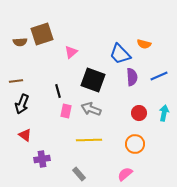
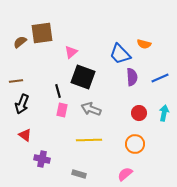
brown square: moved 1 px up; rotated 10 degrees clockwise
brown semicircle: rotated 144 degrees clockwise
blue line: moved 1 px right, 2 px down
black square: moved 10 px left, 3 px up
pink rectangle: moved 4 px left, 1 px up
purple cross: rotated 21 degrees clockwise
gray rectangle: rotated 32 degrees counterclockwise
